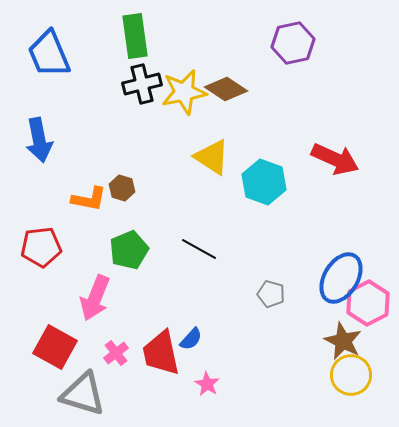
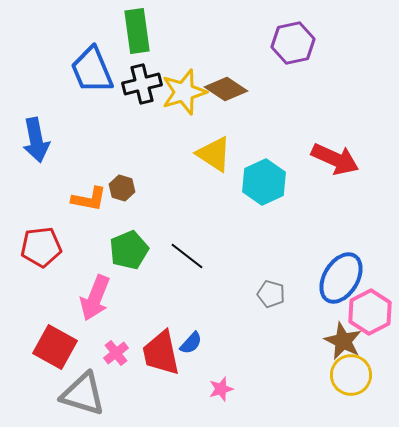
green rectangle: moved 2 px right, 5 px up
blue trapezoid: moved 43 px right, 16 px down
yellow star: rotated 6 degrees counterclockwise
blue arrow: moved 3 px left
yellow triangle: moved 2 px right, 3 px up
cyan hexagon: rotated 15 degrees clockwise
black line: moved 12 px left, 7 px down; rotated 9 degrees clockwise
pink hexagon: moved 2 px right, 9 px down
blue semicircle: moved 4 px down
pink star: moved 14 px right, 5 px down; rotated 25 degrees clockwise
